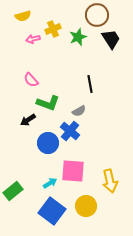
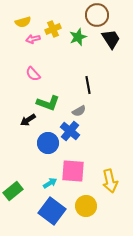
yellow semicircle: moved 6 px down
pink semicircle: moved 2 px right, 6 px up
black line: moved 2 px left, 1 px down
